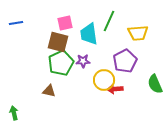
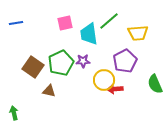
green line: rotated 25 degrees clockwise
brown square: moved 25 px left, 25 px down; rotated 20 degrees clockwise
